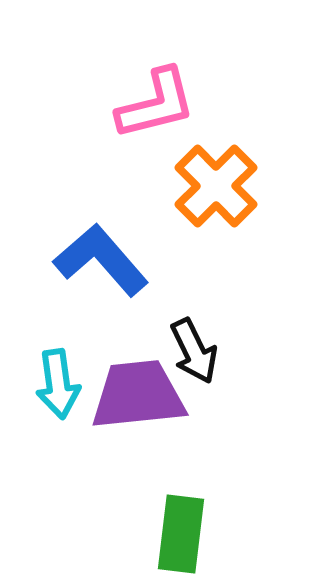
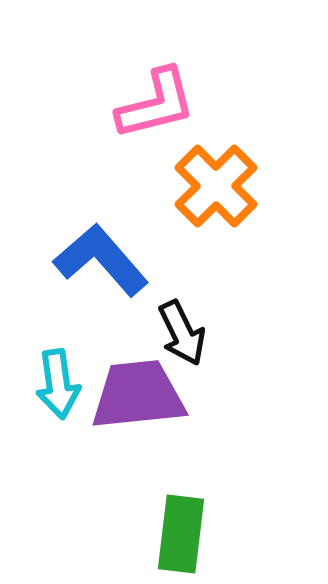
black arrow: moved 12 px left, 18 px up
